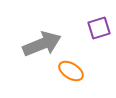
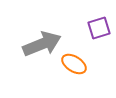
orange ellipse: moved 3 px right, 7 px up
